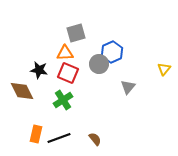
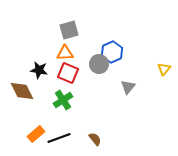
gray square: moved 7 px left, 3 px up
orange rectangle: rotated 36 degrees clockwise
